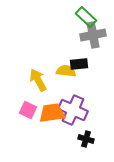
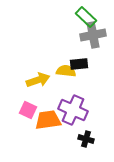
yellow arrow: rotated 100 degrees clockwise
orange trapezoid: moved 4 px left, 7 px down
